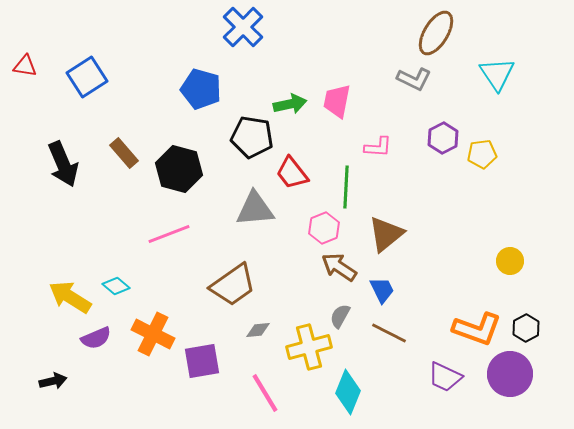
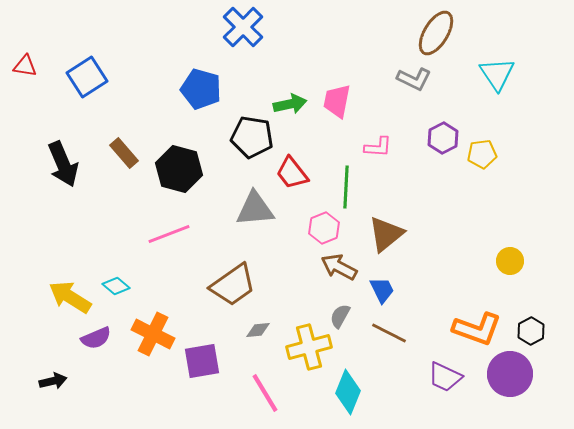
brown arrow at (339, 267): rotated 6 degrees counterclockwise
black hexagon at (526, 328): moved 5 px right, 3 px down
